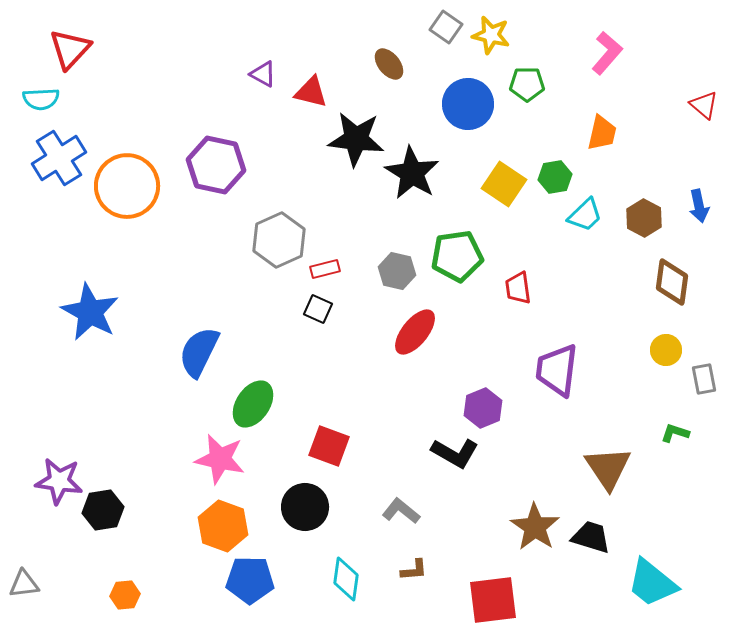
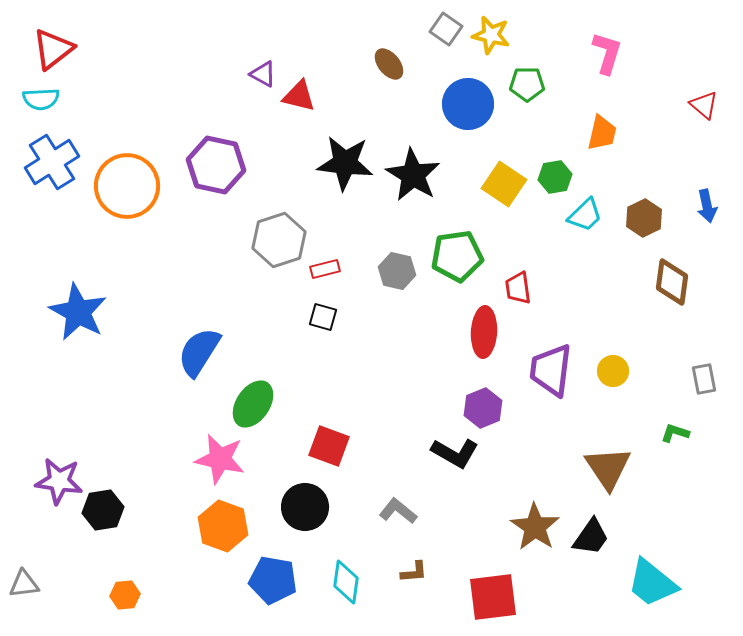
gray square at (446, 27): moved 2 px down
red triangle at (70, 49): moved 17 px left; rotated 9 degrees clockwise
pink L-shape at (607, 53): rotated 24 degrees counterclockwise
red triangle at (311, 92): moved 12 px left, 4 px down
black star at (356, 139): moved 11 px left, 24 px down
blue cross at (59, 158): moved 7 px left, 4 px down
black star at (412, 173): moved 1 px right, 2 px down
blue arrow at (699, 206): moved 8 px right
brown hexagon at (644, 218): rotated 6 degrees clockwise
gray hexagon at (279, 240): rotated 6 degrees clockwise
black square at (318, 309): moved 5 px right, 8 px down; rotated 8 degrees counterclockwise
blue star at (90, 312): moved 12 px left
red ellipse at (415, 332): moved 69 px right; rotated 36 degrees counterclockwise
yellow circle at (666, 350): moved 53 px left, 21 px down
blue semicircle at (199, 352): rotated 6 degrees clockwise
purple trapezoid at (557, 370): moved 6 px left
gray L-shape at (401, 511): moved 3 px left
black trapezoid at (591, 537): rotated 108 degrees clockwise
brown L-shape at (414, 570): moved 2 px down
cyan diamond at (346, 579): moved 3 px down
blue pentagon at (250, 580): moved 23 px right; rotated 9 degrees clockwise
red square at (493, 600): moved 3 px up
